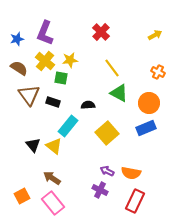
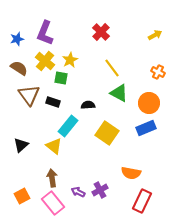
yellow star: rotated 21 degrees counterclockwise
yellow square: rotated 15 degrees counterclockwise
black triangle: moved 12 px left; rotated 28 degrees clockwise
purple arrow: moved 29 px left, 21 px down
brown arrow: rotated 48 degrees clockwise
purple cross: rotated 35 degrees clockwise
red rectangle: moved 7 px right
